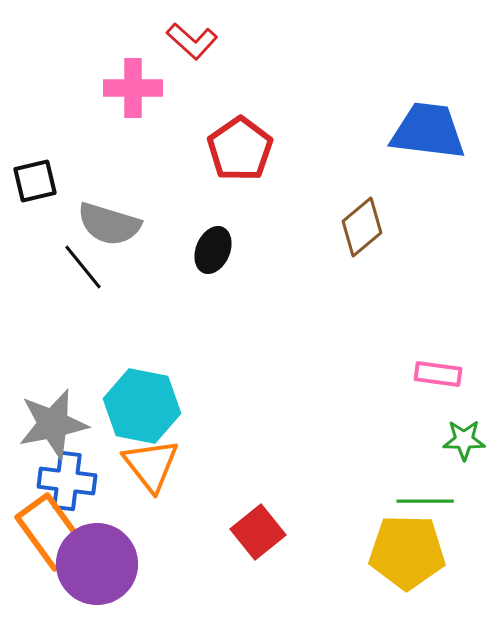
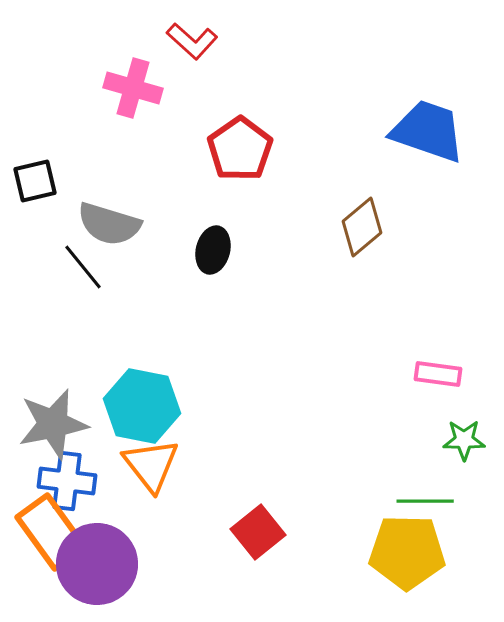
pink cross: rotated 16 degrees clockwise
blue trapezoid: rotated 12 degrees clockwise
black ellipse: rotated 9 degrees counterclockwise
